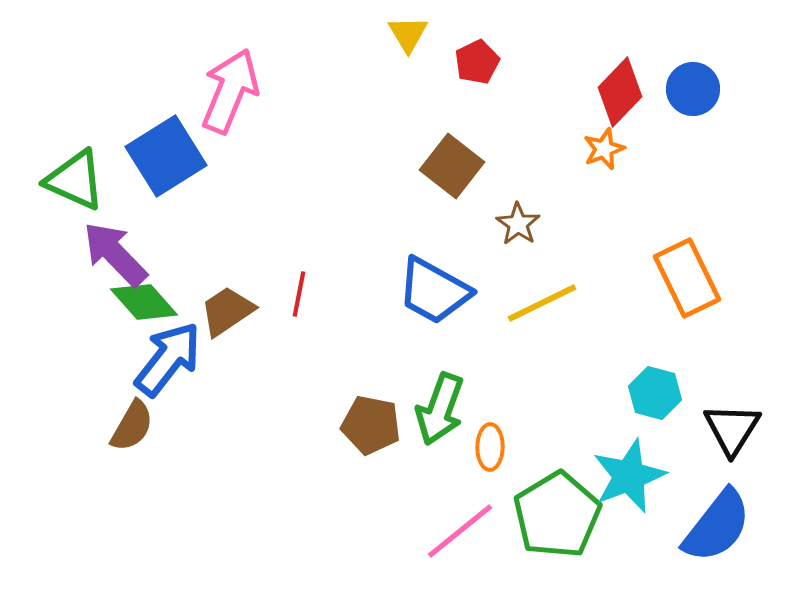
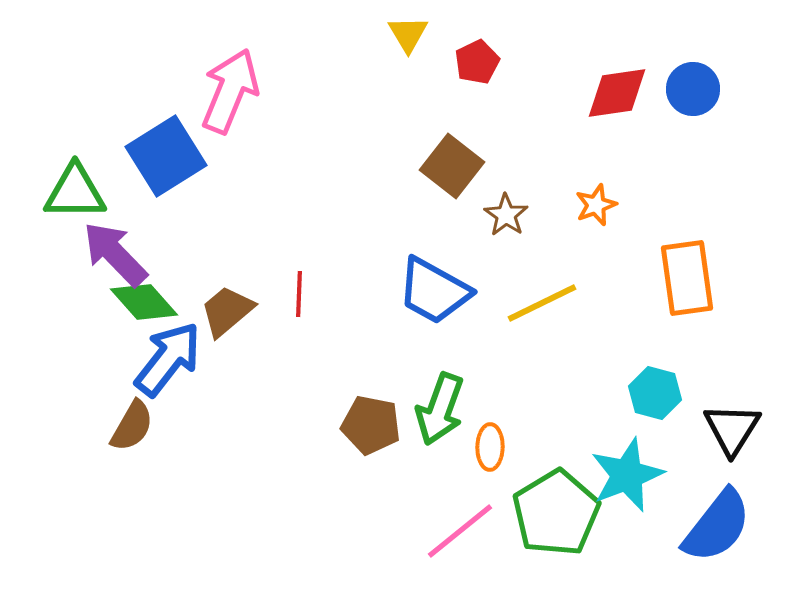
red diamond: moved 3 px left, 1 px down; rotated 38 degrees clockwise
orange star: moved 8 px left, 56 px down
green triangle: moved 12 px down; rotated 24 degrees counterclockwise
brown star: moved 12 px left, 9 px up
orange rectangle: rotated 18 degrees clockwise
red line: rotated 9 degrees counterclockwise
brown trapezoid: rotated 6 degrees counterclockwise
cyan star: moved 2 px left, 1 px up
green pentagon: moved 1 px left, 2 px up
